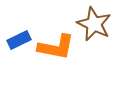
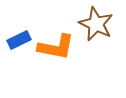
brown star: moved 2 px right
